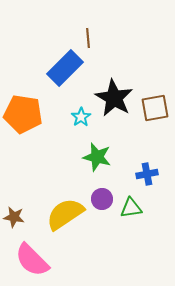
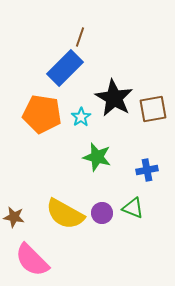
brown line: moved 8 px left, 1 px up; rotated 24 degrees clockwise
brown square: moved 2 px left, 1 px down
orange pentagon: moved 19 px right
blue cross: moved 4 px up
purple circle: moved 14 px down
green triangle: moved 2 px right; rotated 30 degrees clockwise
yellow semicircle: rotated 117 degrees counterclockwise
